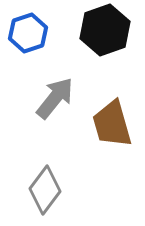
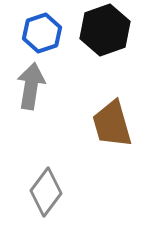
blue hexagon: moved 14 px right
gray arrow: moved 24 px left, 12 px up; rotated 30 degrees counterclockwise
gray diamond: moved 1 px right, 2 px down
